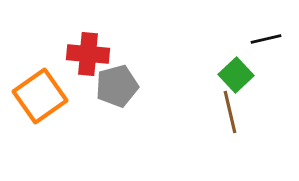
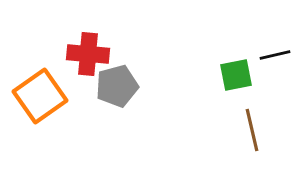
black line: moved 9 px right, 16 px down
green square: rotated 32 degrees clockwise
brown line: moved 22 px right, 18 px down
